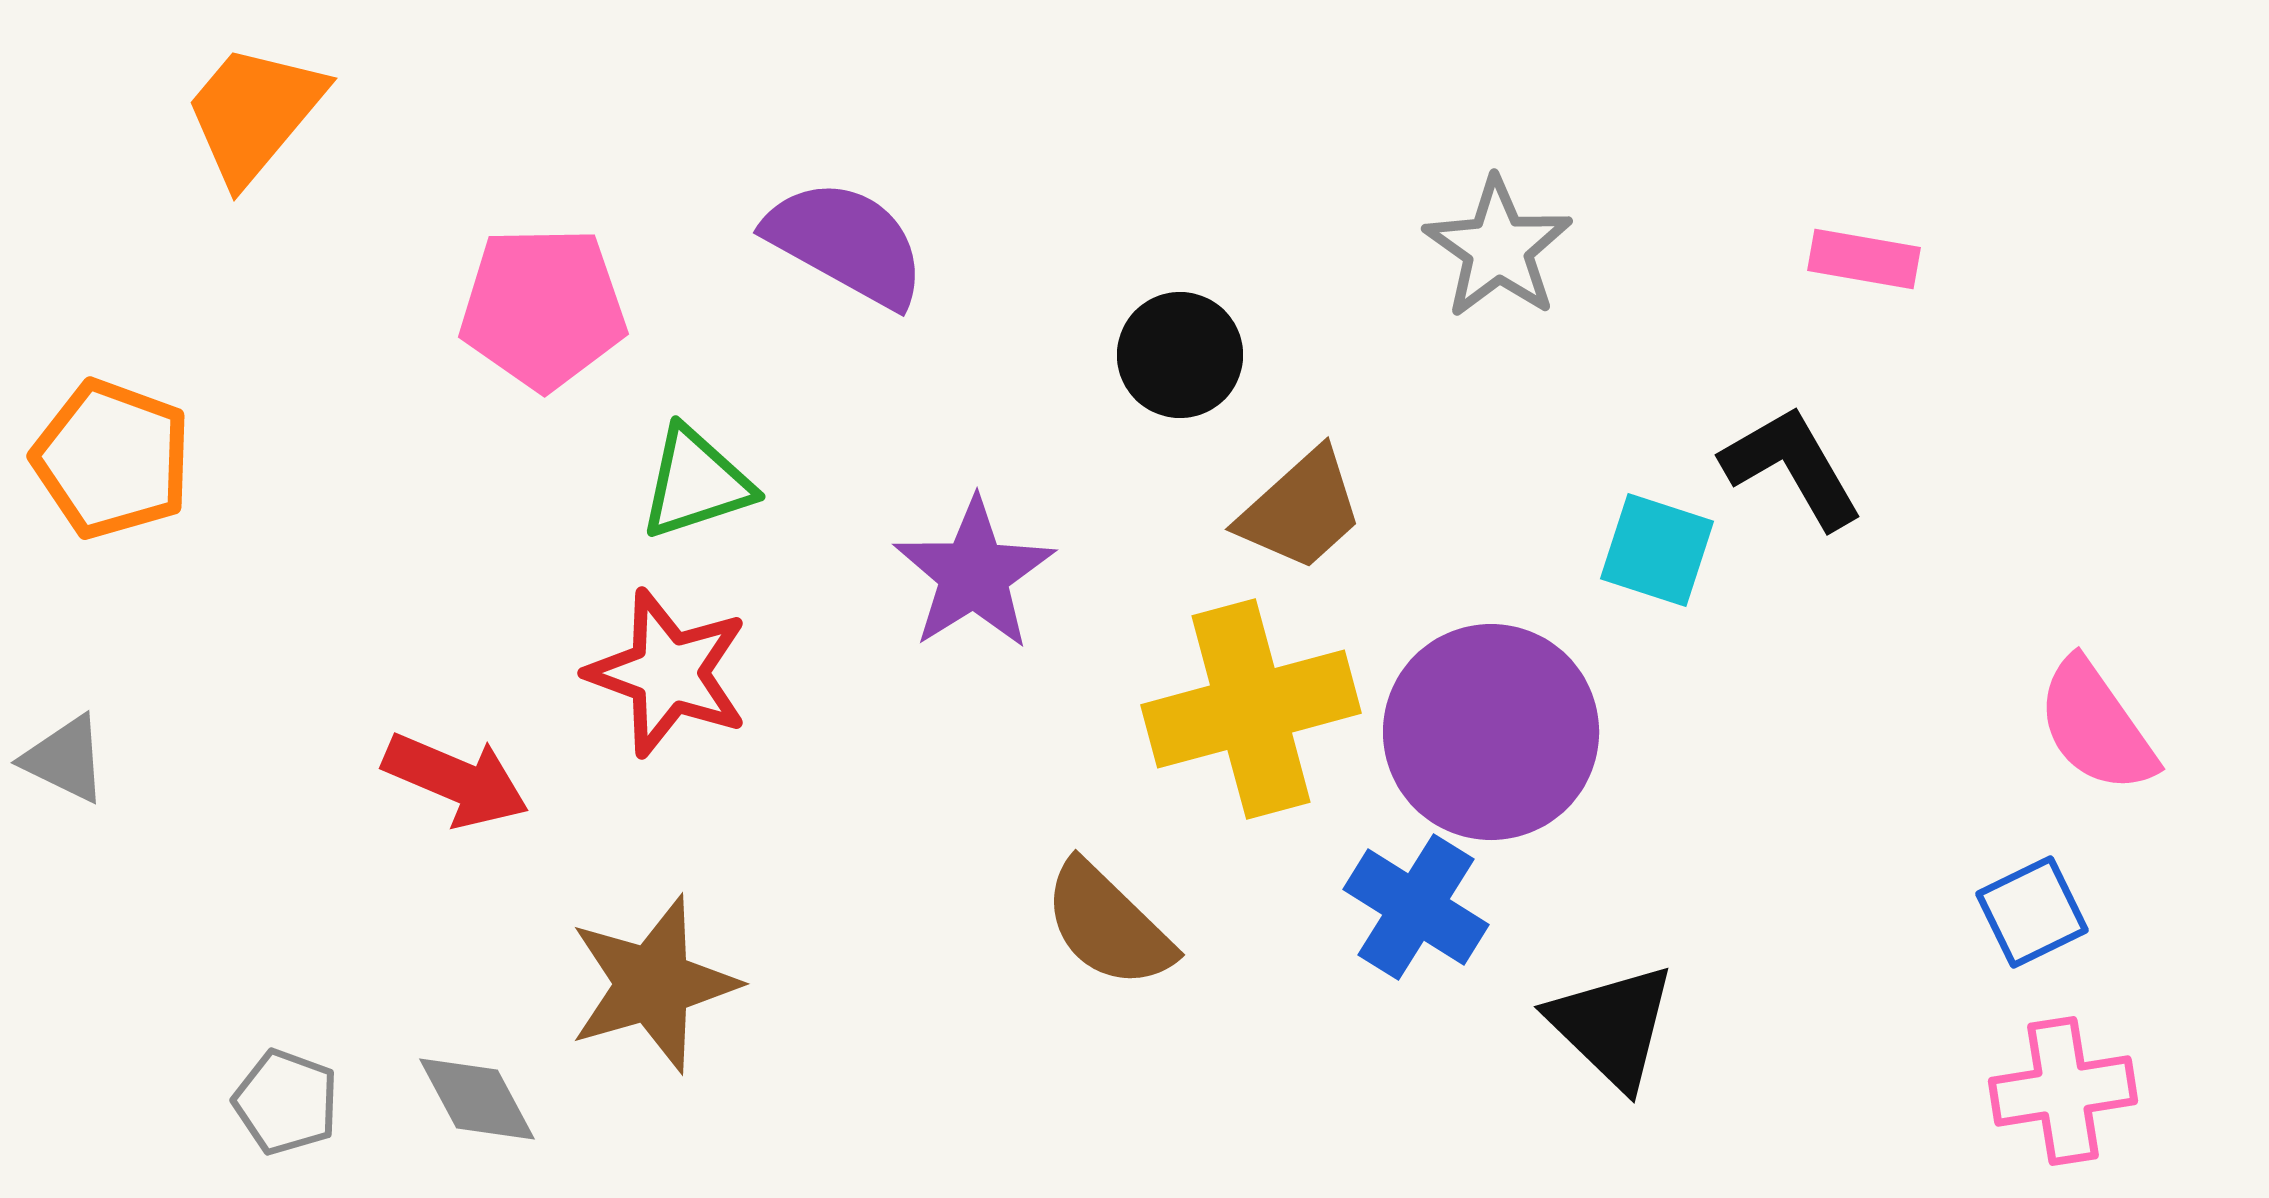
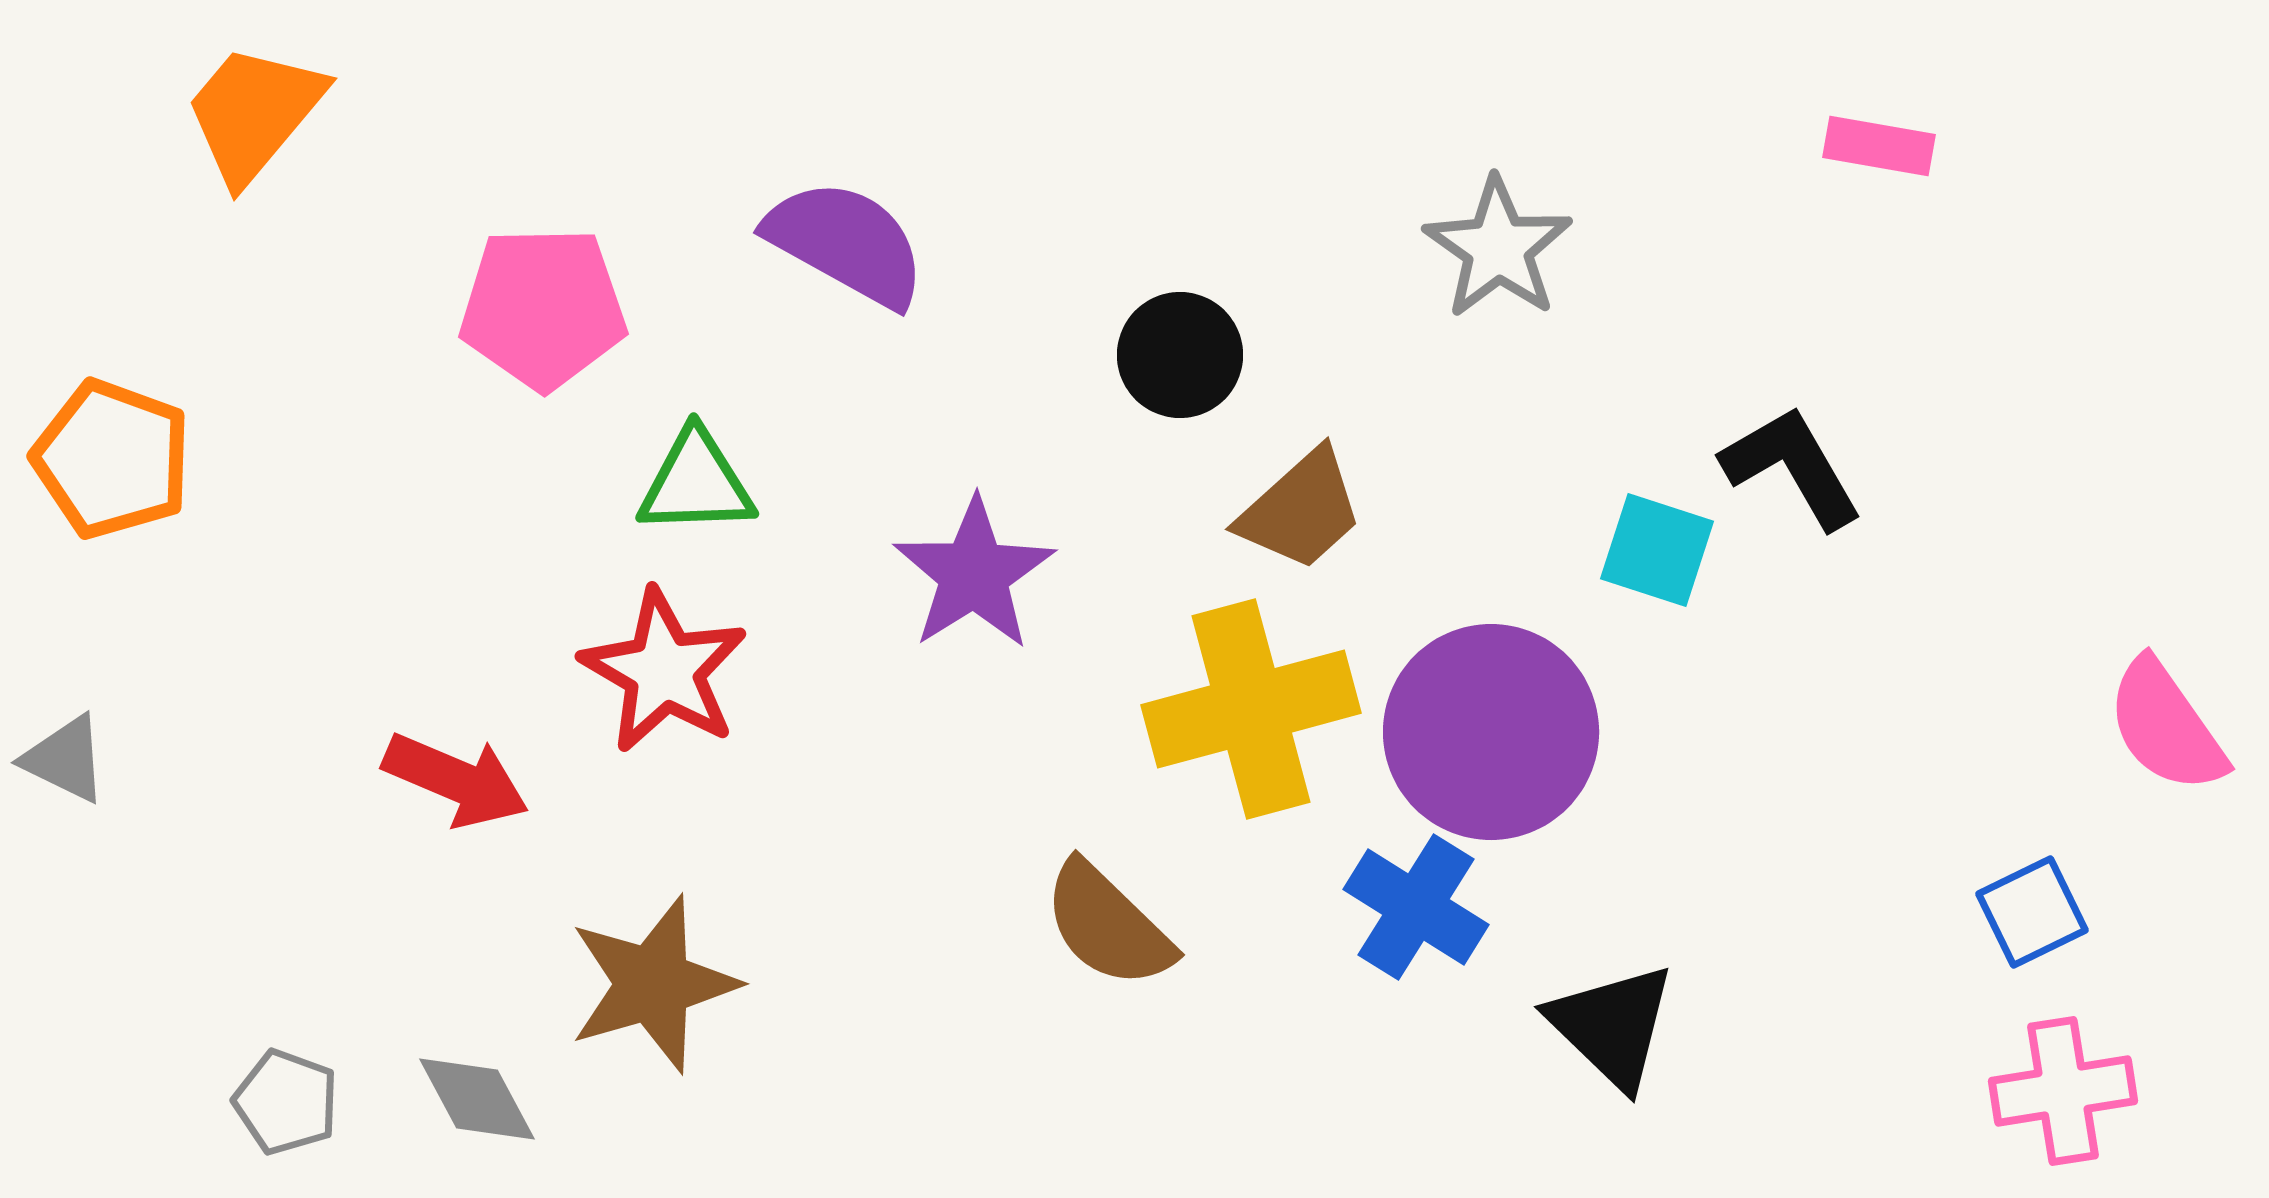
pink rectangle: moved 15 px right, 113 px up
green triangle: rotated 16 degrees clockwise
red star: moved 4 px left, 2 px up; rotated 10 degrees clockwise
pink semicircle: moved 70 px right
